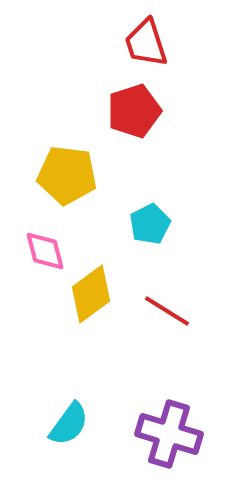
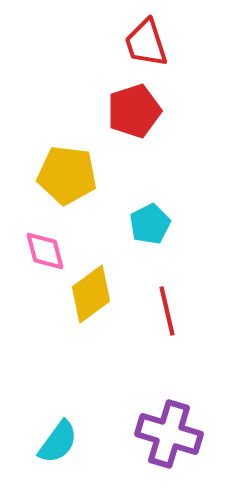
red line: rotated 45 degrees clockwise
cyan semicircle: moved 11 px left, 18 px down
